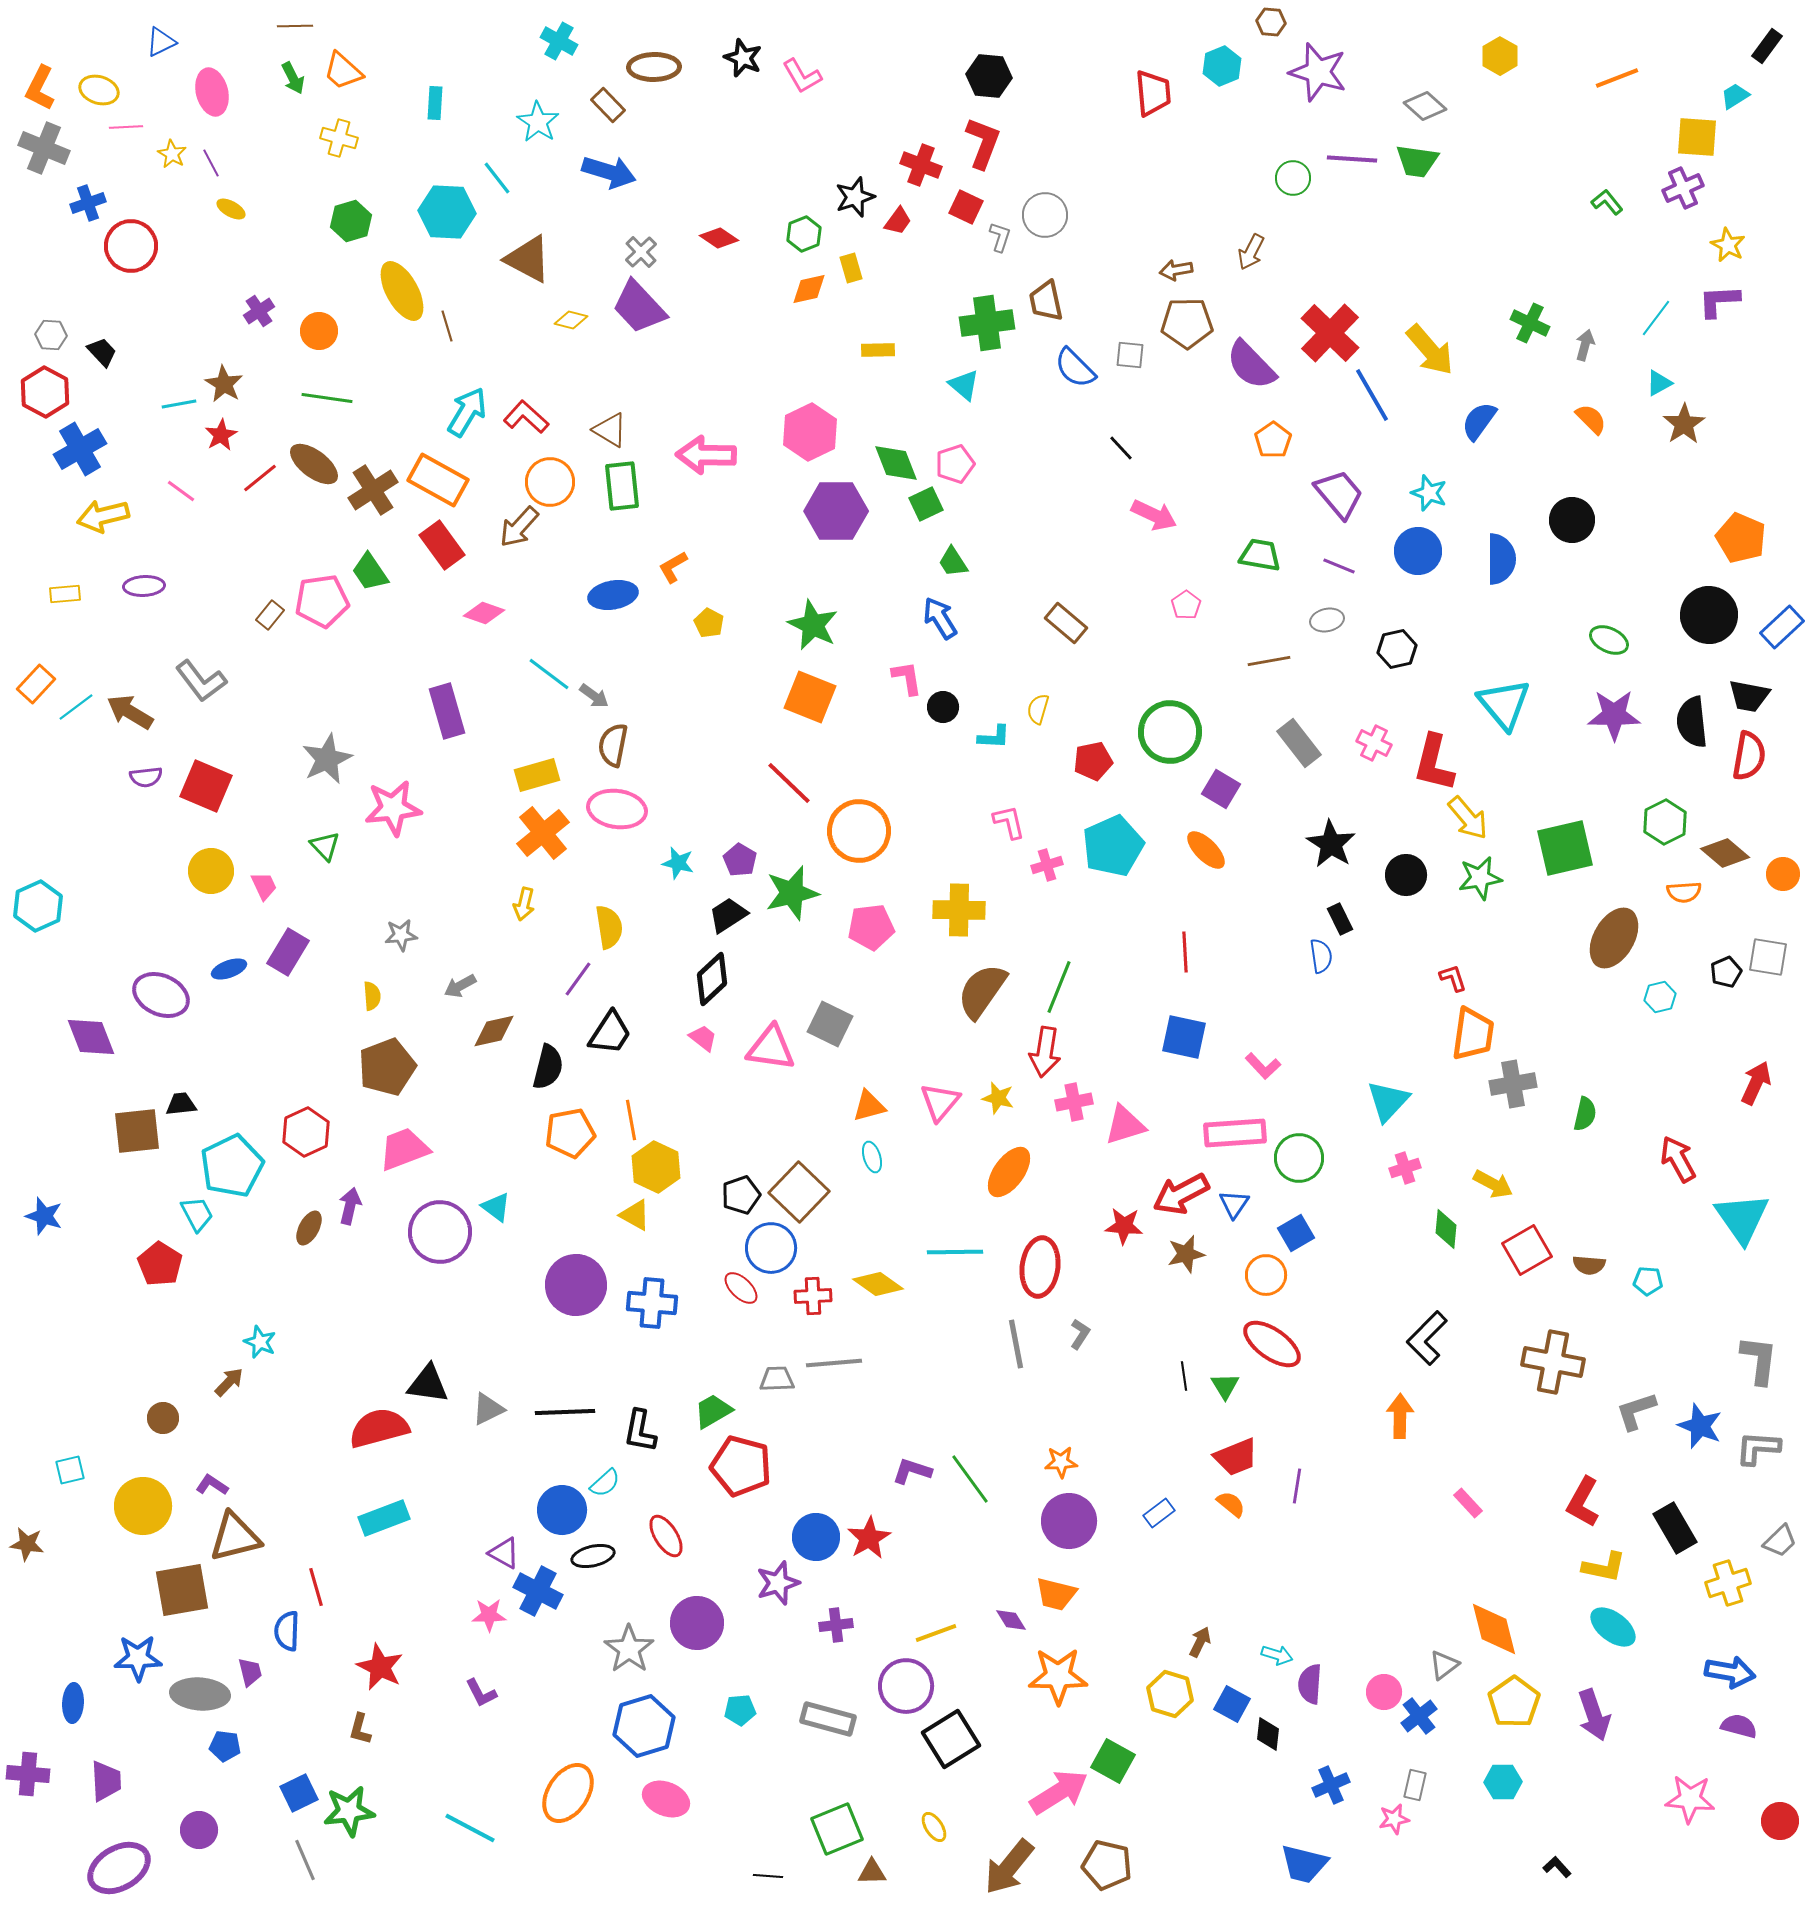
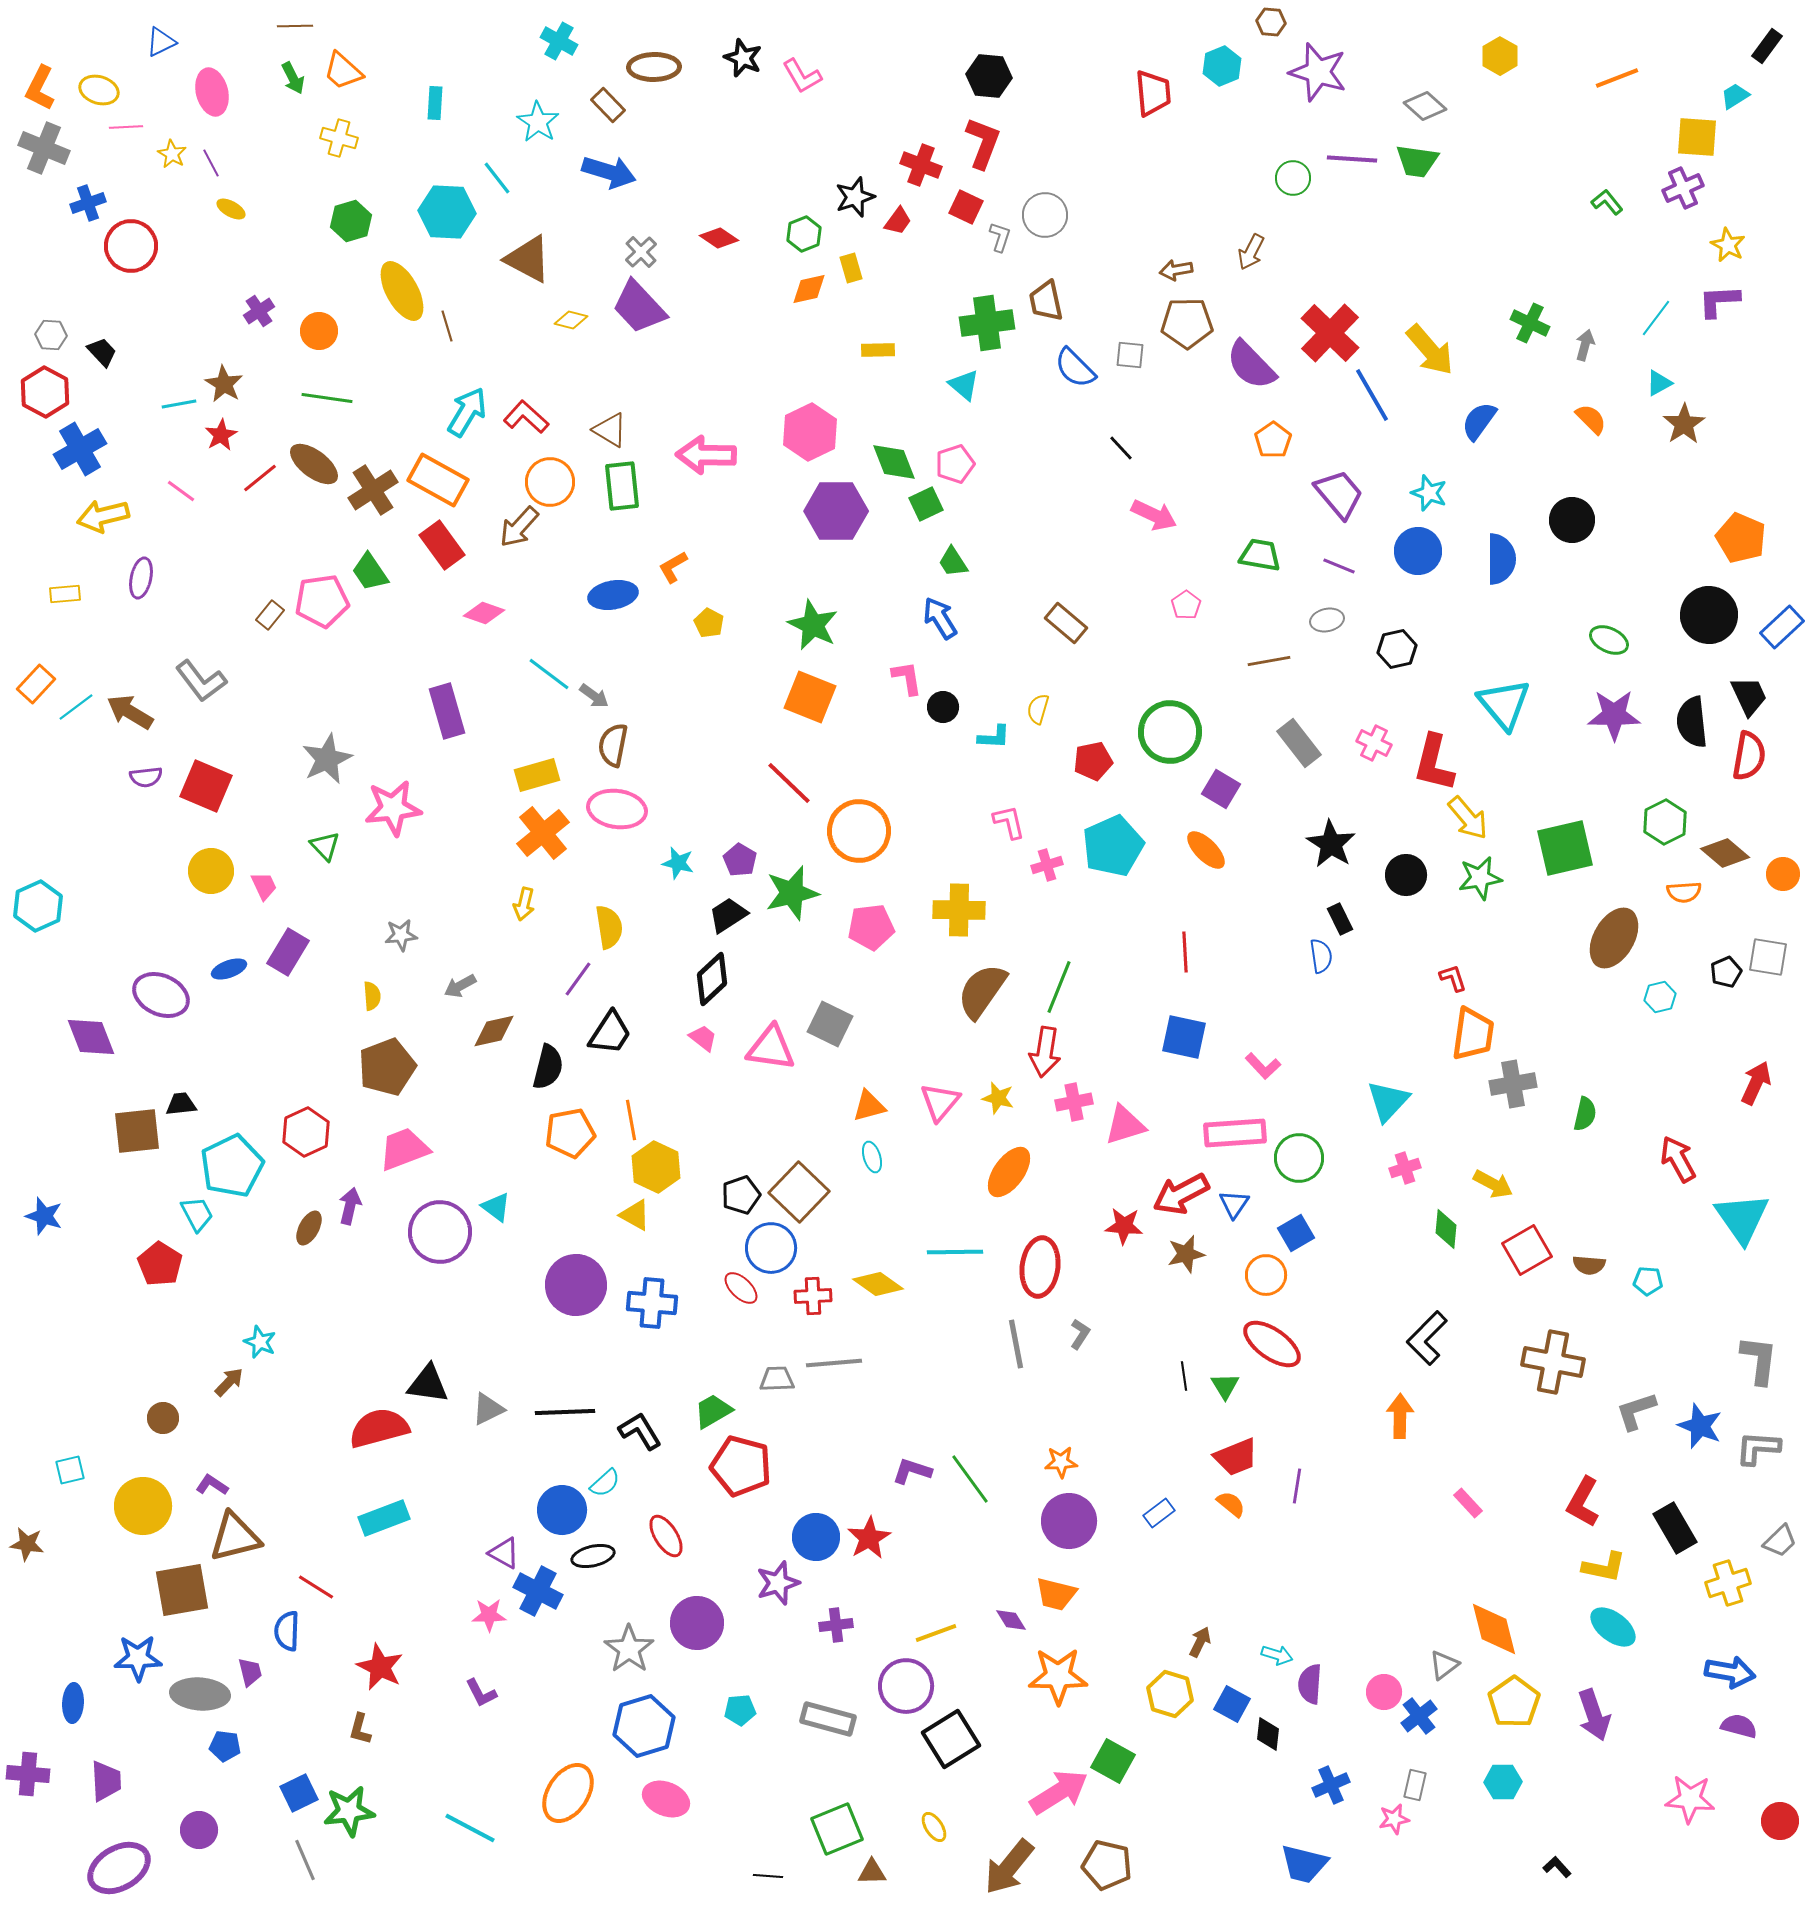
green diamond at (896, 463): moved 2 px left, 1 px up
purple ellipse at (144, 586): moved 3 px left, 8 px up; rotated 75 degrees counterclockwise
black trapezoid at (1749, 696): rotated 126 degrees counterclockwise
black L-shape at (640, 1431): rotated 138 degrees clockwise
red line at (316, 1587): rotated 42 degrees counterclockwise
